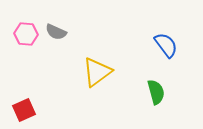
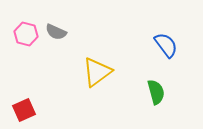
pink hexagon: rotated 10 degrees clockwise
